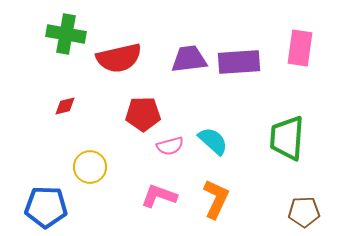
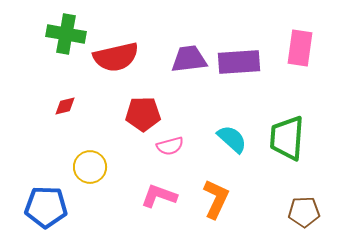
red semicircle: moved 3 px left, 1 px up
cyan semicircle: moved 19 px right, 2 px up
